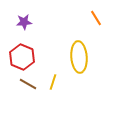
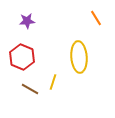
purple star: moved 3 px right, 1 px up
brown line: moved 2 px right, 5 px down
